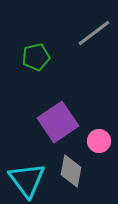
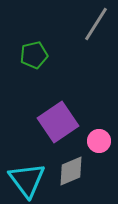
gray line: moved 2 px right, 9 px up; rotated 21 degrees counterclockwise
green pentagon: moved 2 px left, 2 px up
gray diamond: rotated 56 degrees clockwise
